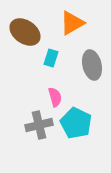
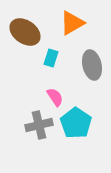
pink semicircle: rotated 18 degrees counterclockwise
cyan pentagon: rotated 8 degrees clockwise
